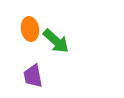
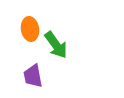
green arrow: moved 4 px down; rotated 12 degrees clockwise
